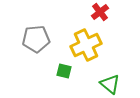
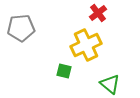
red cross: moved 2 px left, 1 px down
gray pentagon: moved 15 px left, 11 px up
